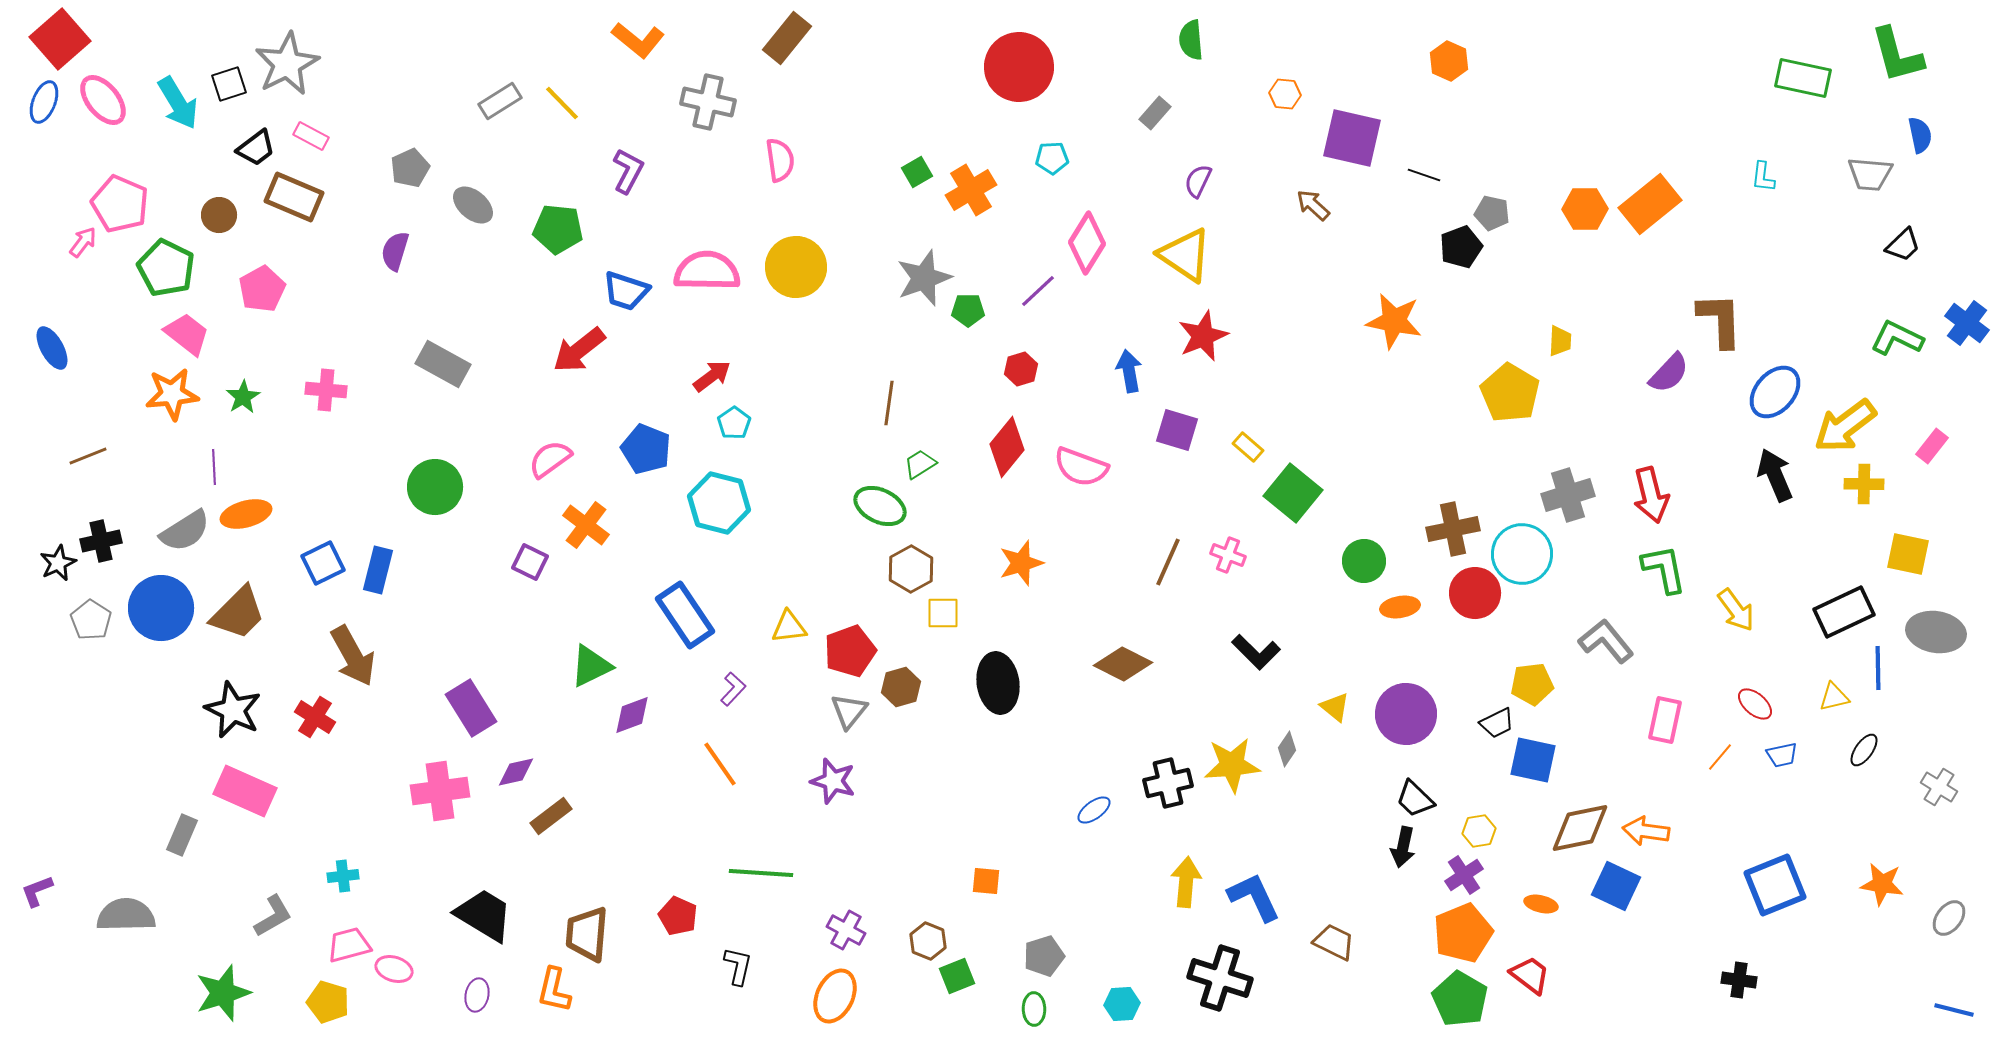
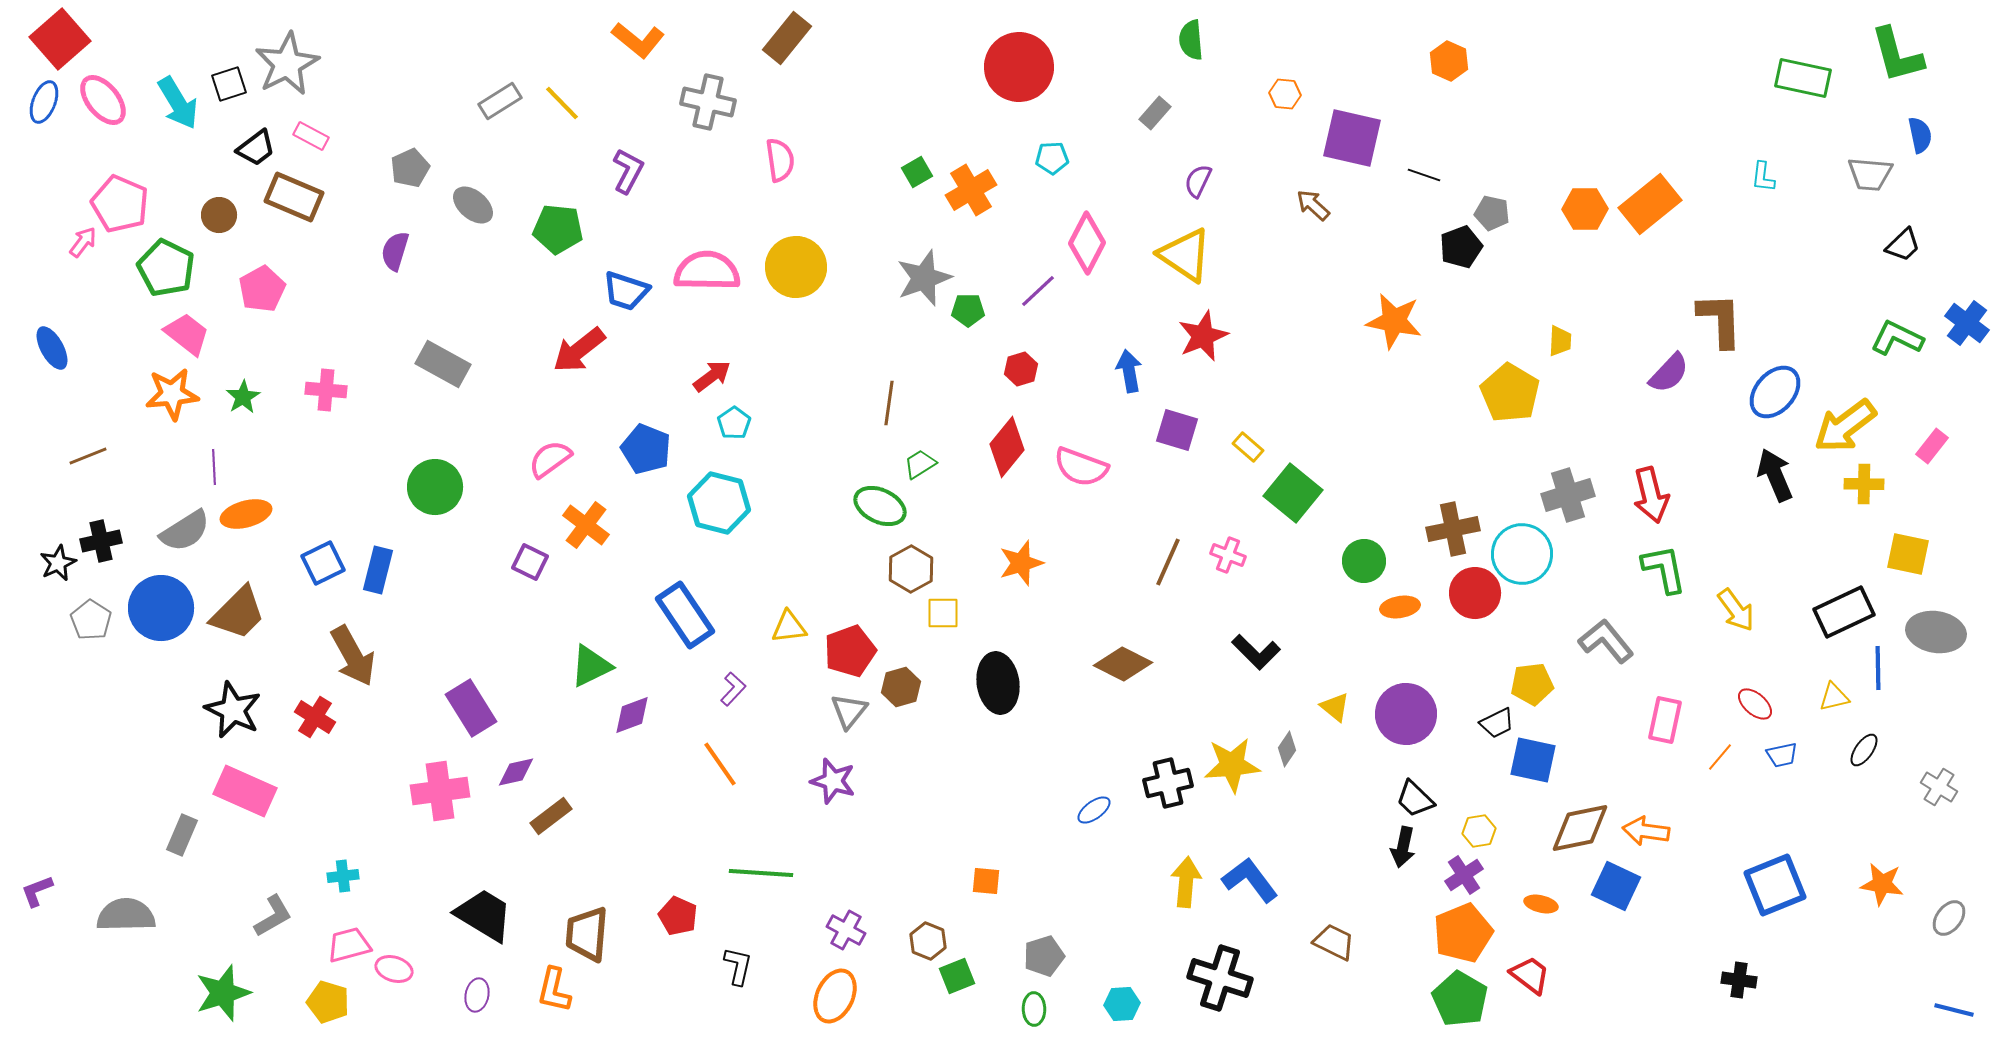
pink diamond at (1087, 243): rotated 4 degrees counterclockwise
blue L-shape at (1254, 897): moved 4 px left, 17 px up; rotated 12 degrees counterclockwise
